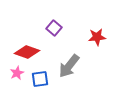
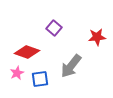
gray arrow: moved 2 px right
